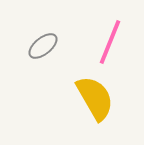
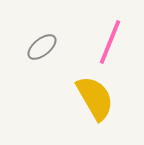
gray ellipse: moved 1 px left, 1 px down
